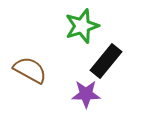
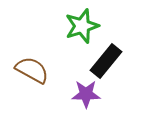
brown semicircle: moved 2 px right
